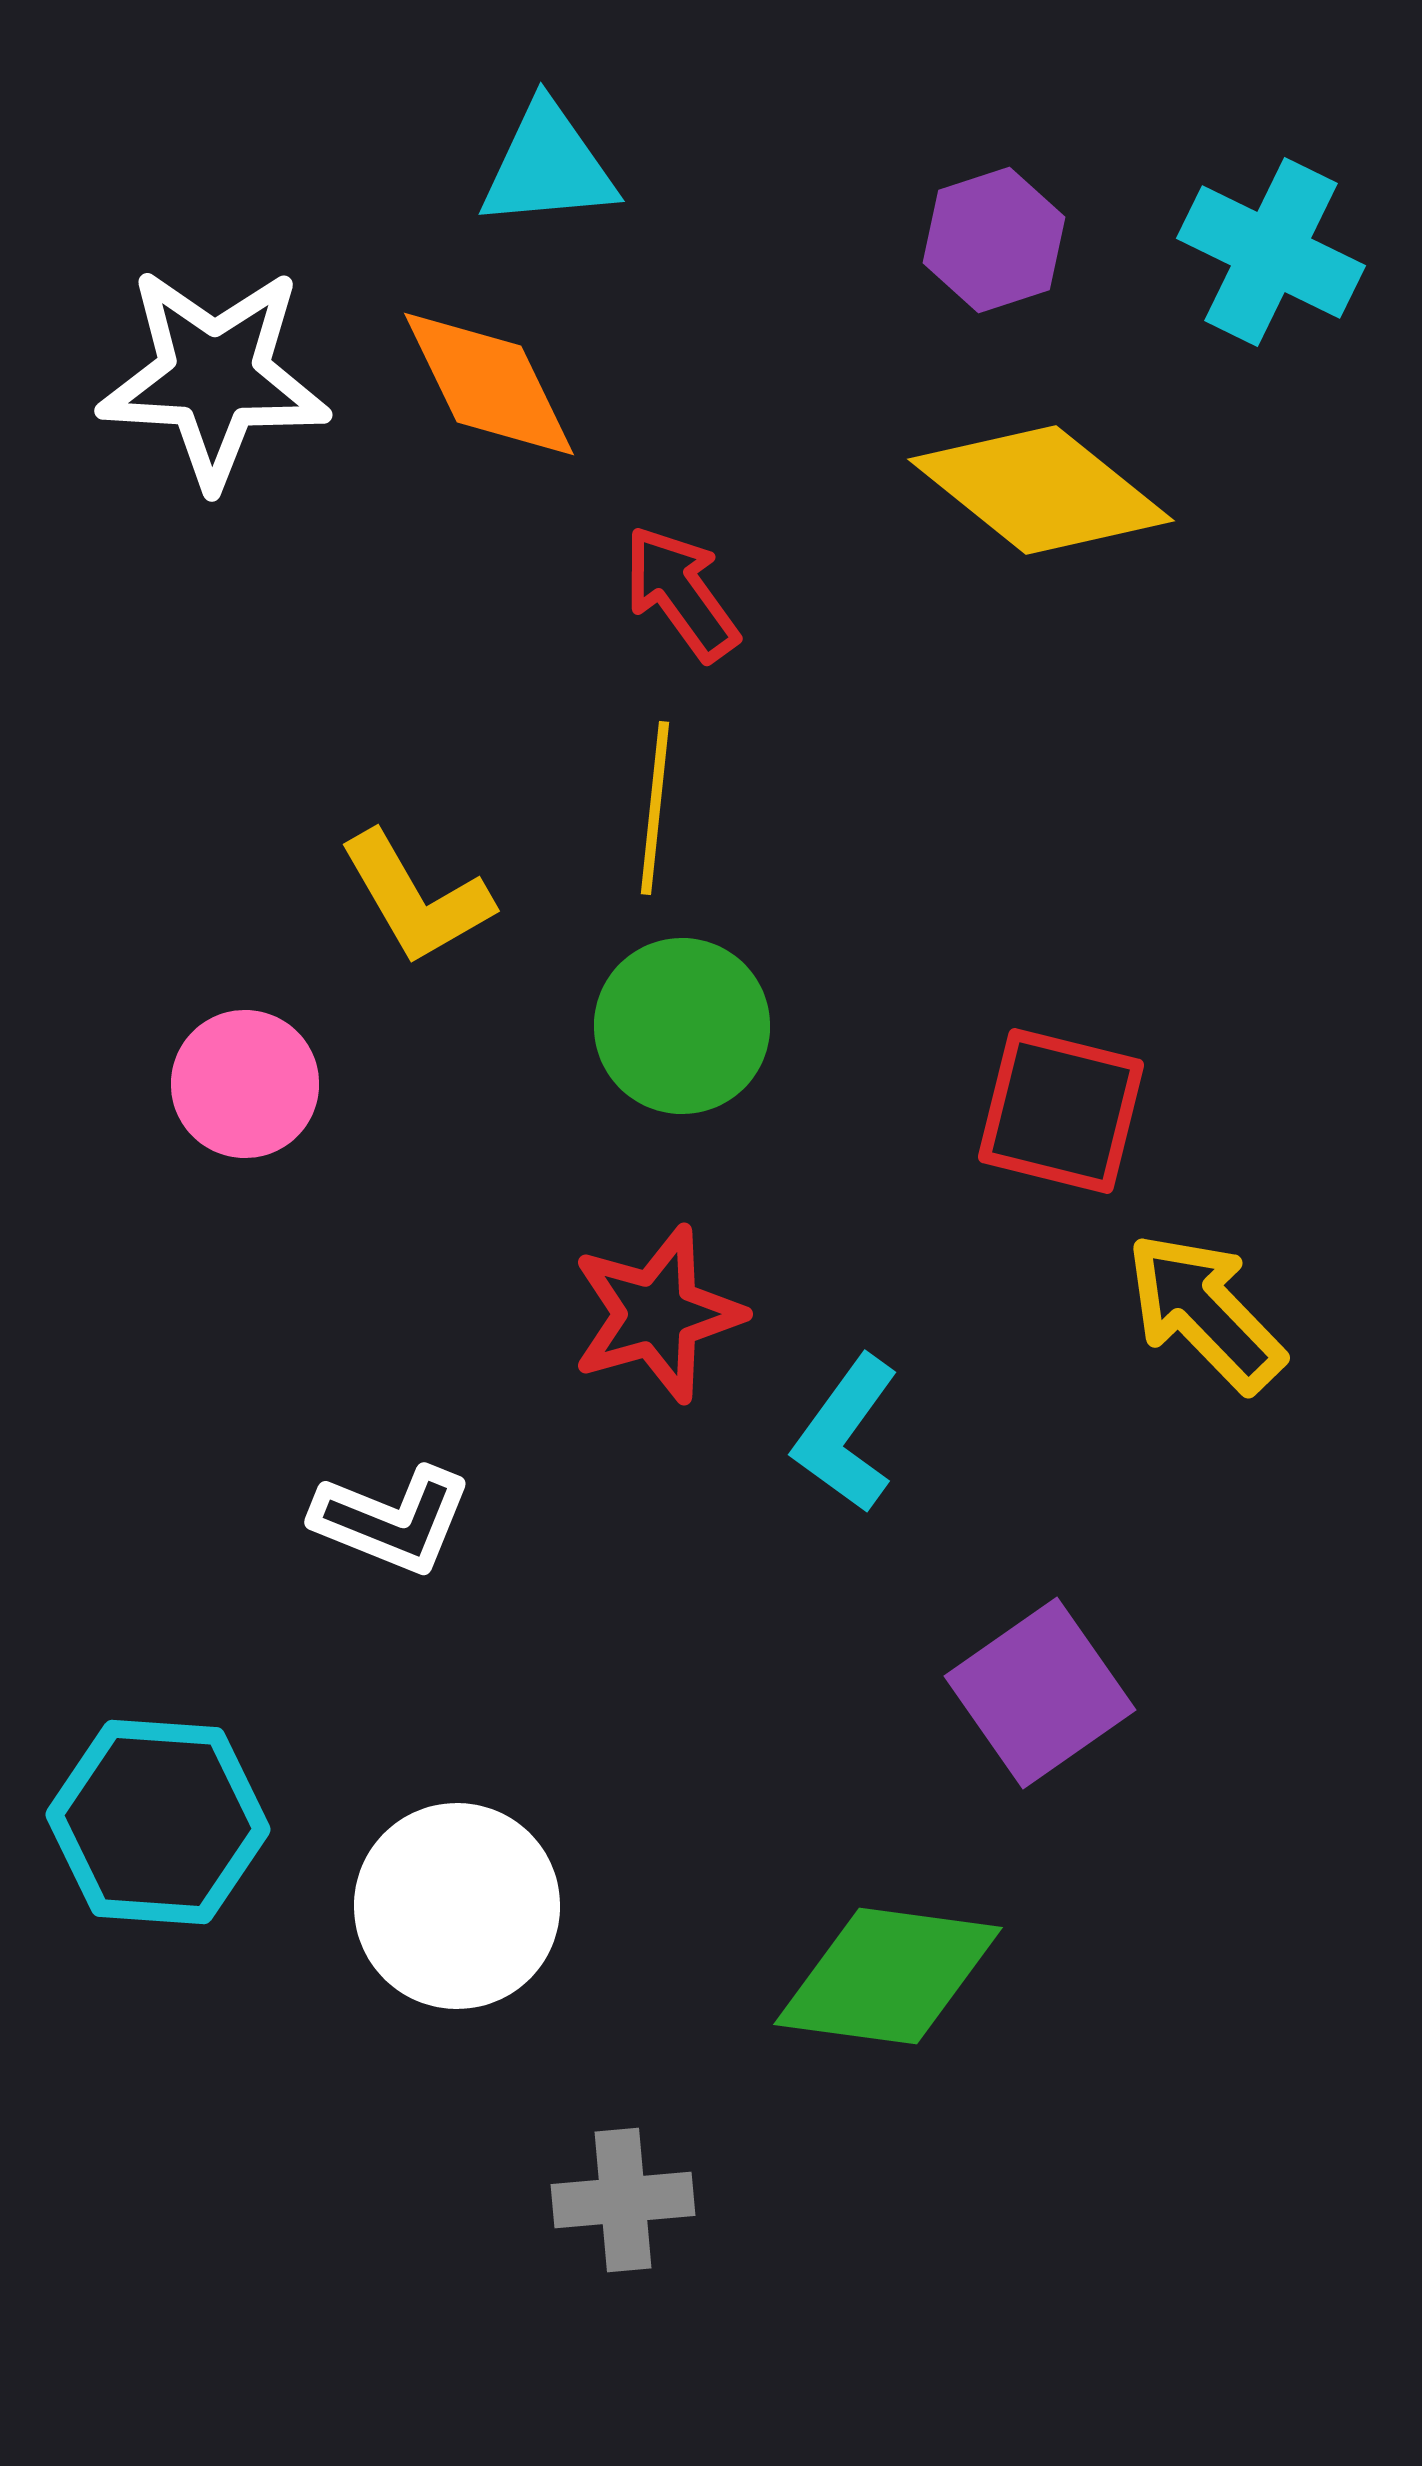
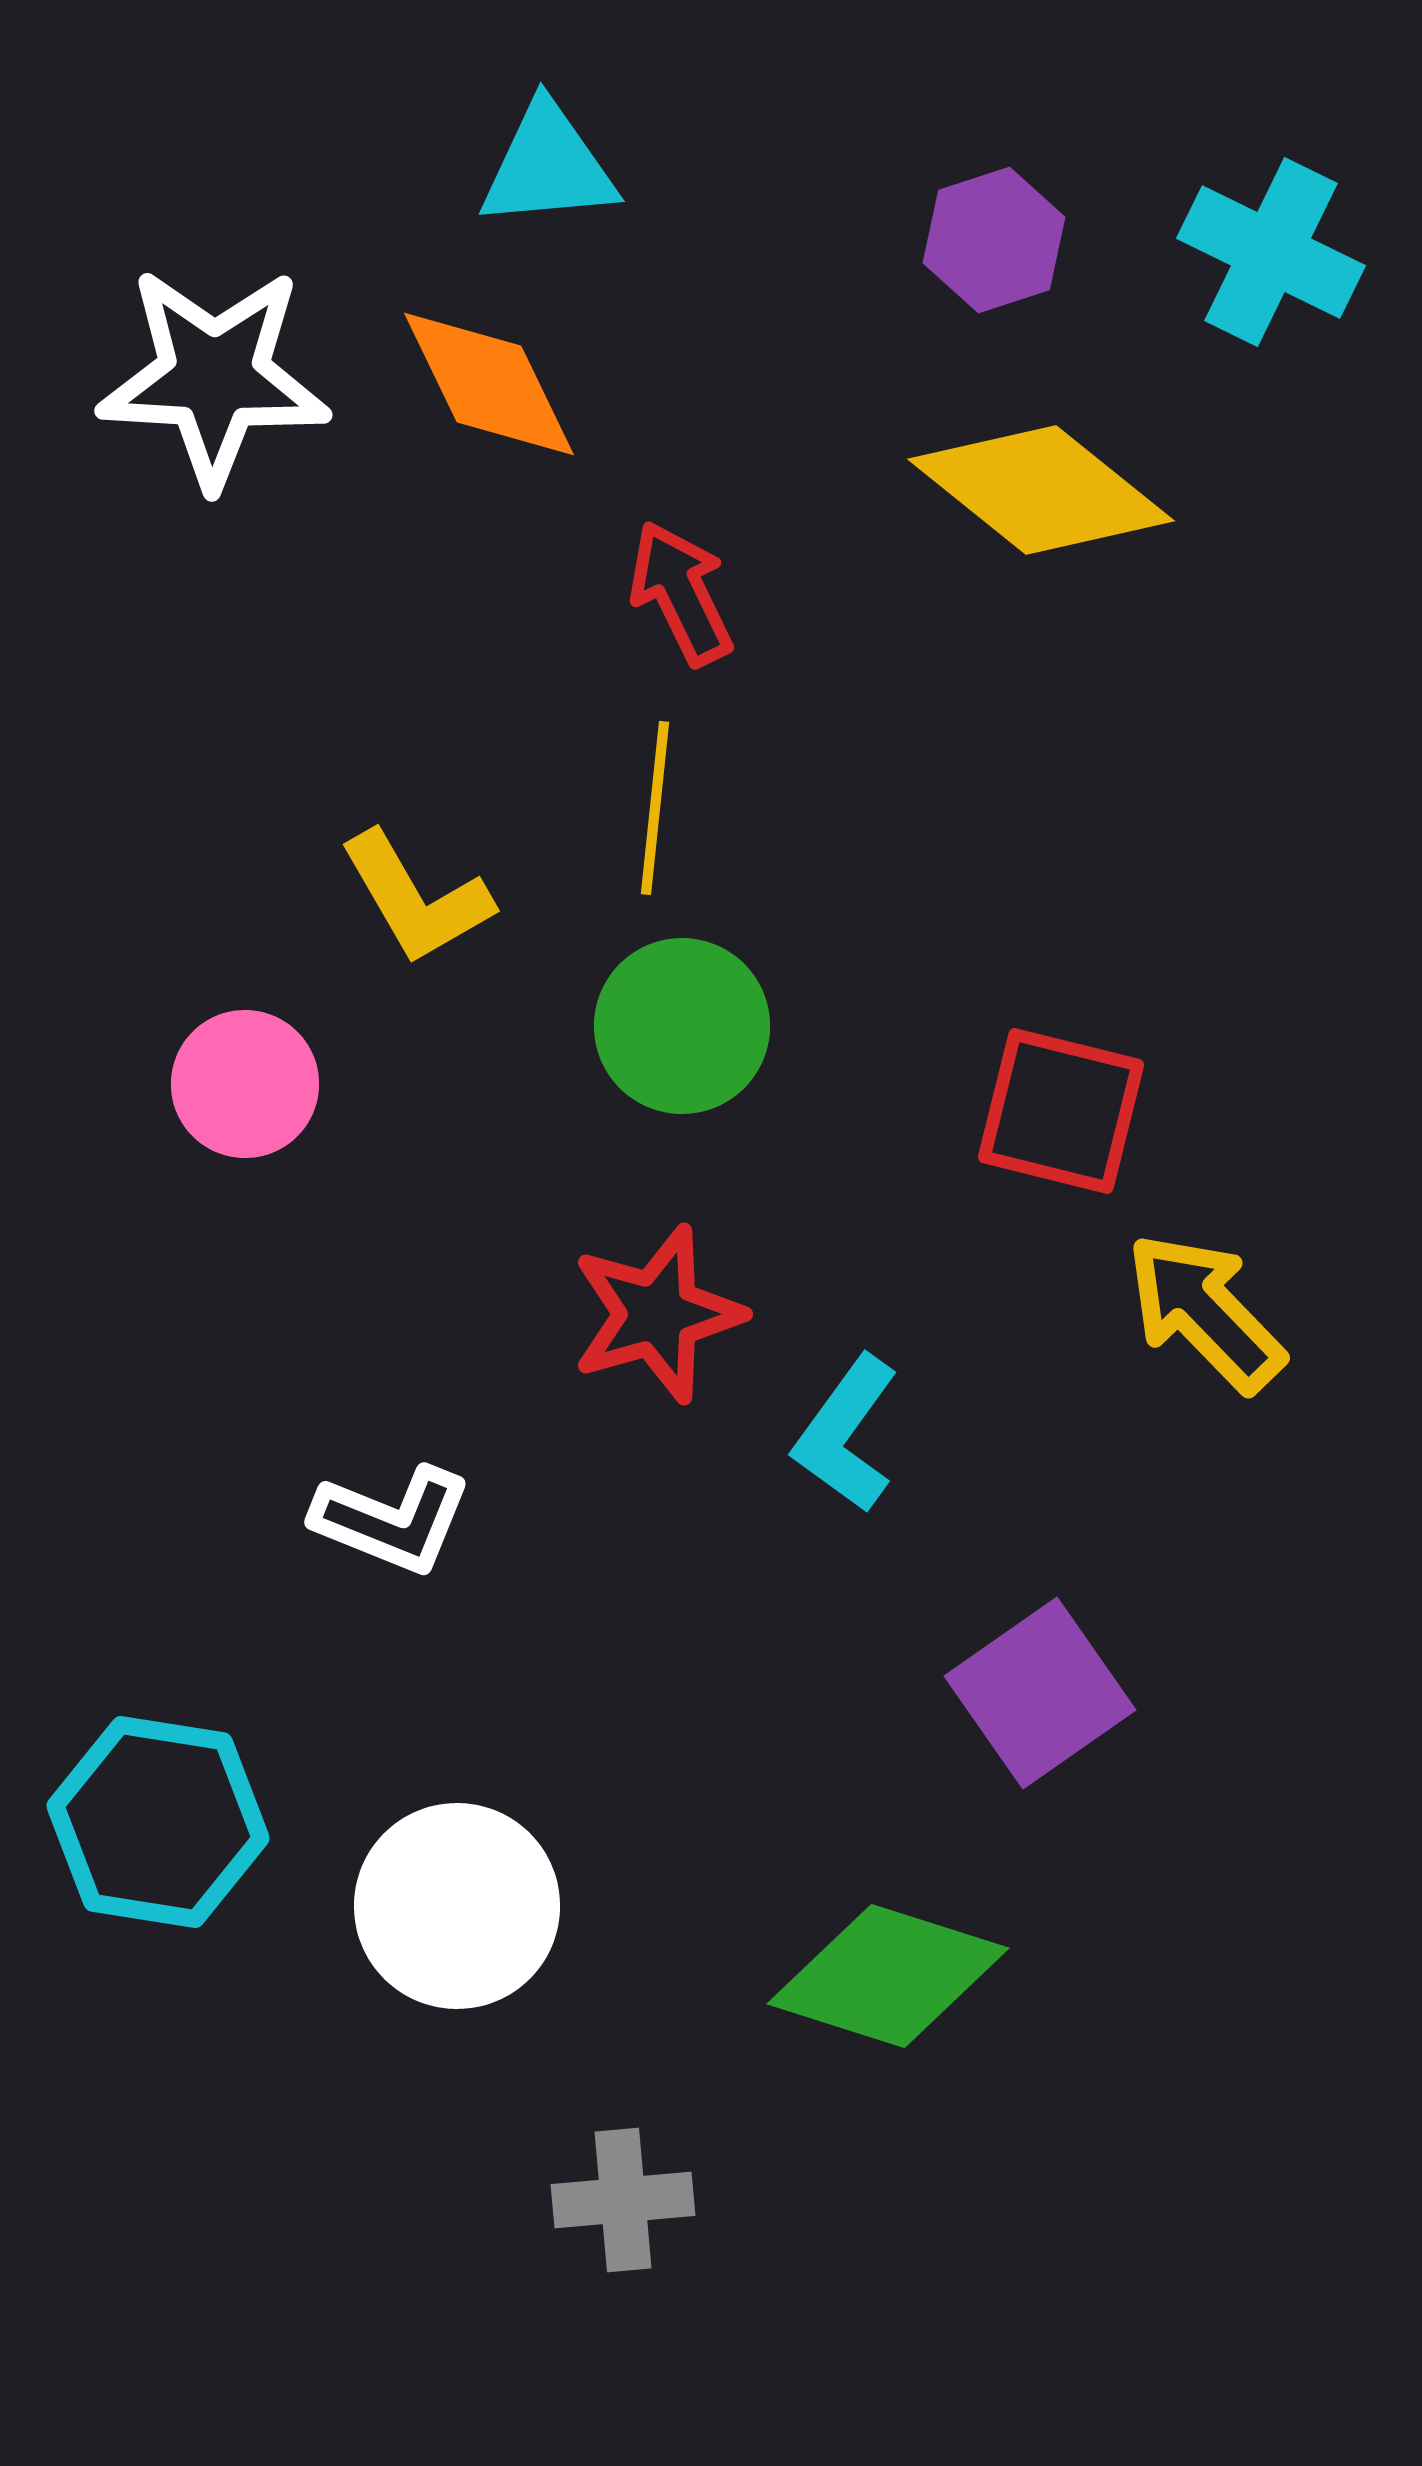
red arrow: rotated 10 degrees clockwise
cyan hexagon: rotated 5 degrees clockwise
green diamond: rotated 10 degrees clockwise
